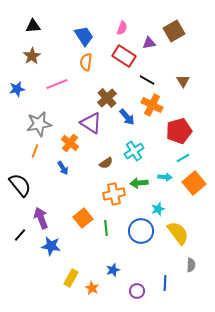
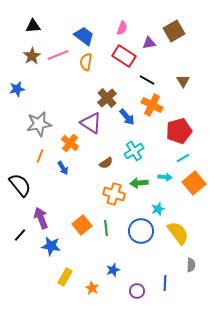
blue trapezoid at (84, 36): rotated 20 degrees counterclockwise
pink line at (57, 84): moved 1 px right, 29 px up
orange line at (35, 151): moved 5 px right, 5 px down
orange cross at (114, 194): rotated 30 degrees clockwise
orange square at (83, 218): moved 1 px left, 7 px down
yellow rectangle at (71, 278): moved 6 px left, 1 px up
